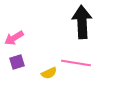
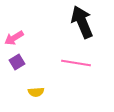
black arrow: rotated 20 degrees counterclockwise
purple square: rotated 14 degrees counterclockwise
yellow semicircle: moved 13 px left, 19 px down; rotated 21 degrees clockwise
